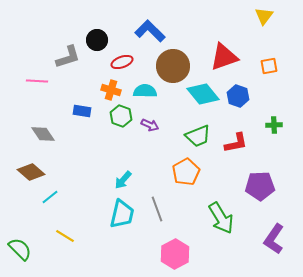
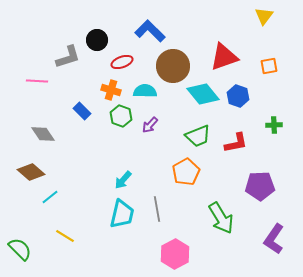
blue rectangle: rotated 36 degrees clockwise
purple arrow: rotated 108 degrees clockwise
gray line: rotated 10 degrees clockwise
